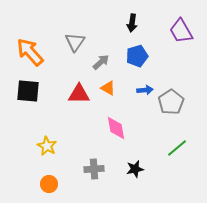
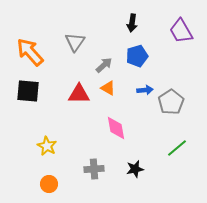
gray arrow: moved 3 px right, 3 px down
